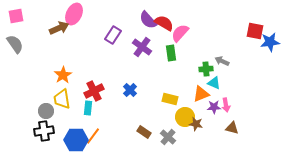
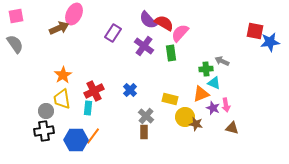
purple rectangle: moved 2 px up
purple cross: moved 2 px right, 1 px up
purple star: moved 1 px left, 1 px down; rotated 24 degrees clockwise
brown rectangle: rotated 56 degrees clockwise
gray cross: moved 22 px left, 21 px up
